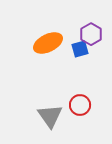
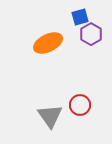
blue square: moved 32 px up
